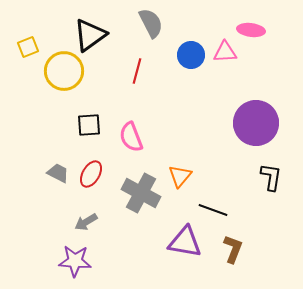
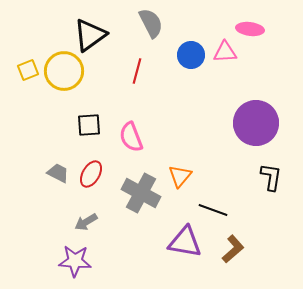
pink ellipse: moved 1 px left, 1 px up
yellow square: moved 23 px down
brown L-shape: rotated 28 degrees clockwise
